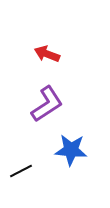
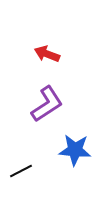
blue star: moved 4 px right
